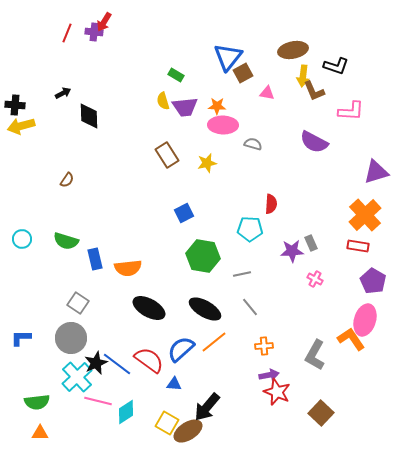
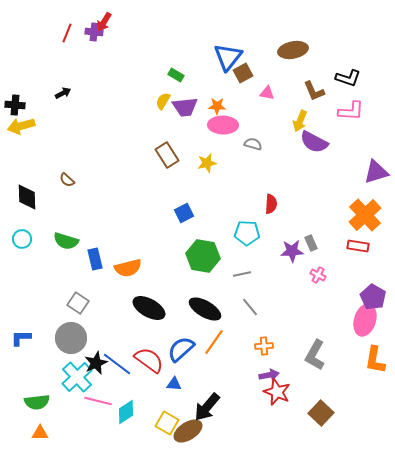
black L-shape at (336, 66): moved 12 px right, 12 px down
yellow arrow at (303, 76): moved 3 px left, 45 px down; rotated 15 degrees clockwise
yellow semicircle at (163, 101): rotated 48 degrees clockwise
black diamond at (89, 116): moved 62 px left, 81 px down
brown semicircle at (67, 180): rotated 98 degrees clockwise
cyan pentagon at (250, 229): moved 3 px left, 4 px down
orange semicircle at (128, 268): rotated 8 degrees counterclockwise
pink cross at (315, 279): moved 3 px right, 4 px up
purple pentagon at (373, 281): moved 16 px down
orange L-shape at (351, 339): moved 24 px right, 21 px down; rotated 136 degrees counterclockwise
orange line at (214, 342): rotated 16 degrees counterclockwise
